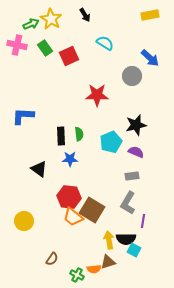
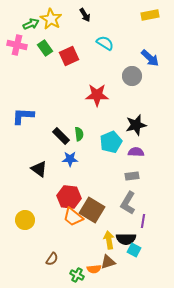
black rectangle: rotated 42 degrees counterclockwise
purple semicircle: rotated 21 degrees counterclockwise
yellow circle: moved 1 px right, 1 px up
